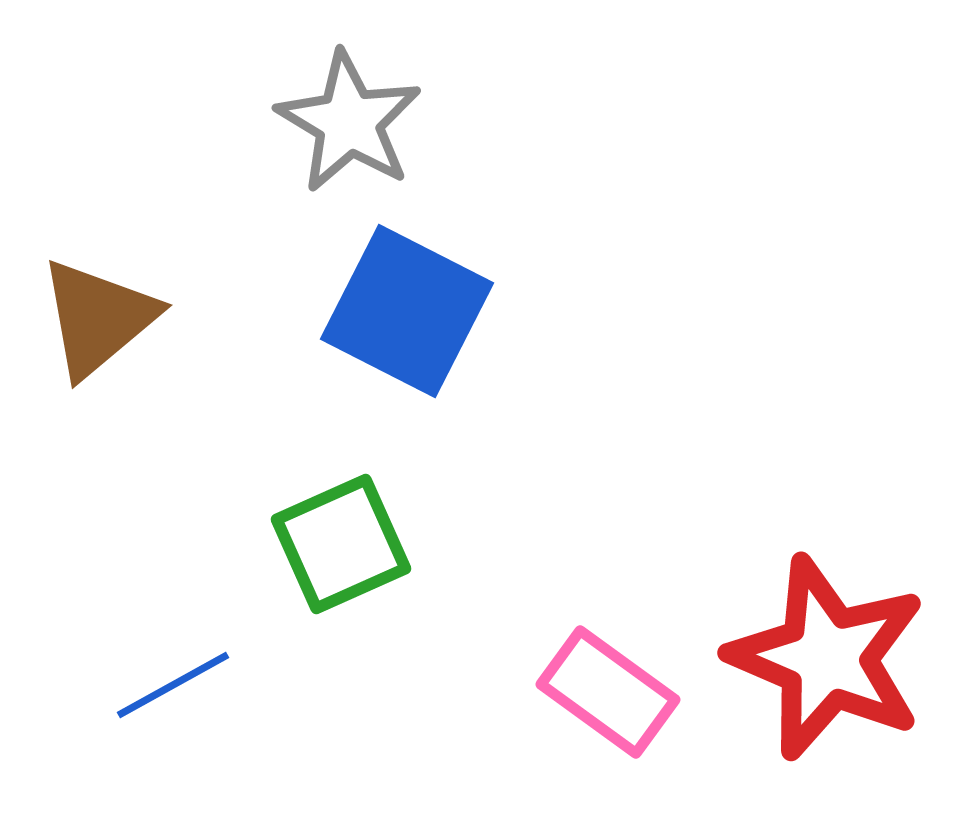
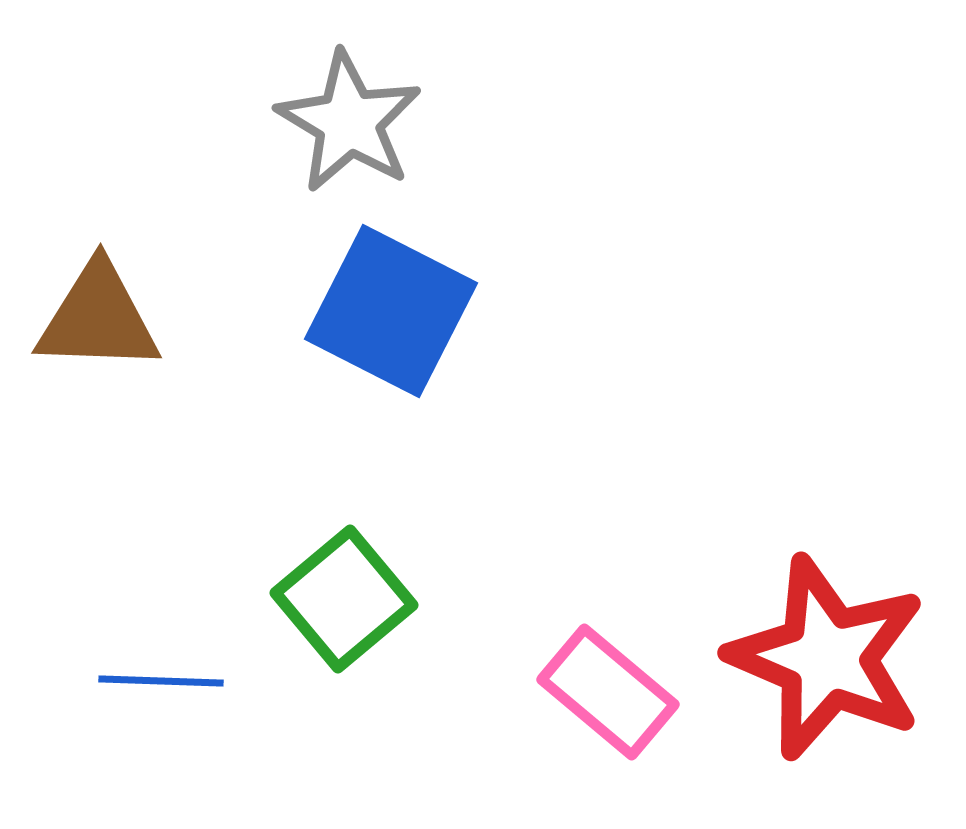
blue square: moved 16 px left
brown triangle: rotated 42 degrees clockwise
green square: moved 3 px right, 55 px down; rotated 16 degrees counterclockwise
blue line: moved 12 px left, 4 px up; rotated 31 degrees clockwise
pink rectangle: rotated 4 degrees clockwise
